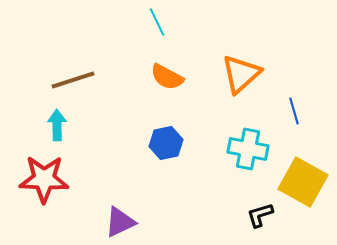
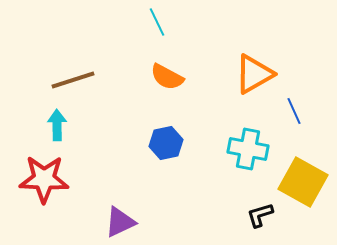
orange triangle: moved 13 px right; rotated 12 degrees clockwise
blue line: rotated 8 degrees counterclockwise
